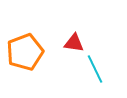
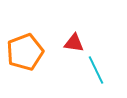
cyan line: moved 1 px right, 1 px down
